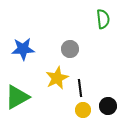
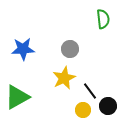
yellow star: moved 7 px right
black line: moved 10 px right, 3 px down; rotated 30 degrees counterclockwise
